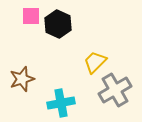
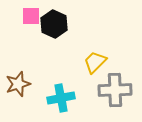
black hexagon: moved 4 px left
brown star: moved 4 px left, 5 px down
gray cross: rotated 28 degrees clockwise
cyan cross: moved 5 px up
